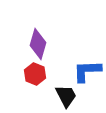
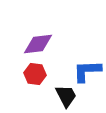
purple diamond: rotated 68 degrees clockwise
red hexagon: rotated 15 degrees counterclockwise
